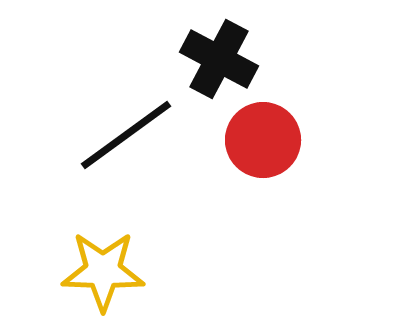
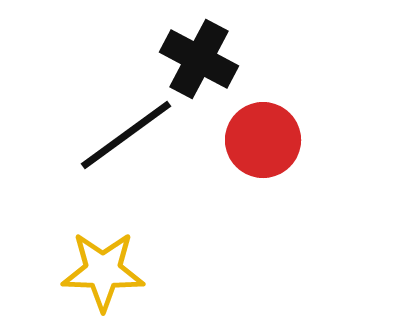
black cross: moved 20 px left
